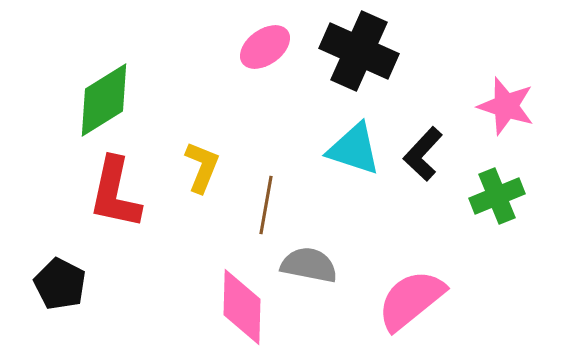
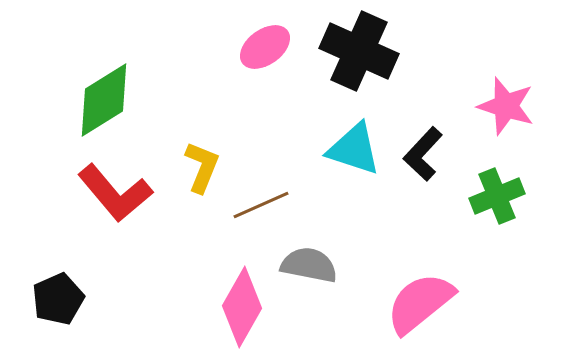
red L-shape: rotated 52 degrees counterclockwise
brown line: moved 5 px left; rotated 56 degrees clockwise
black pentagon: moved 2 px left, 15 px down; rotated 21 degrees clockwise
pink semicircle: moved 9 px right, 3 px down
pink diamond: rotated 28 degrees clockwise
